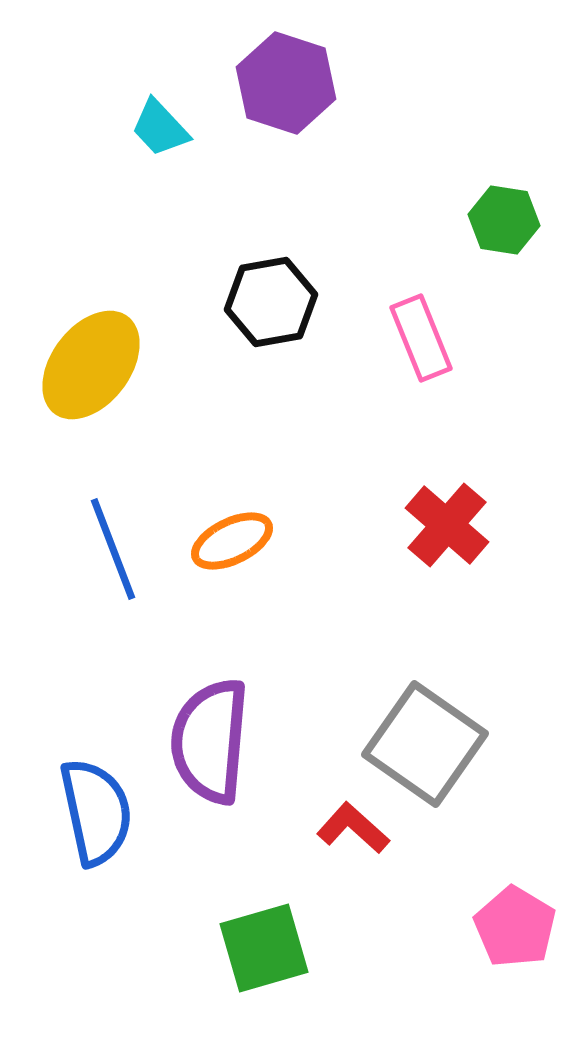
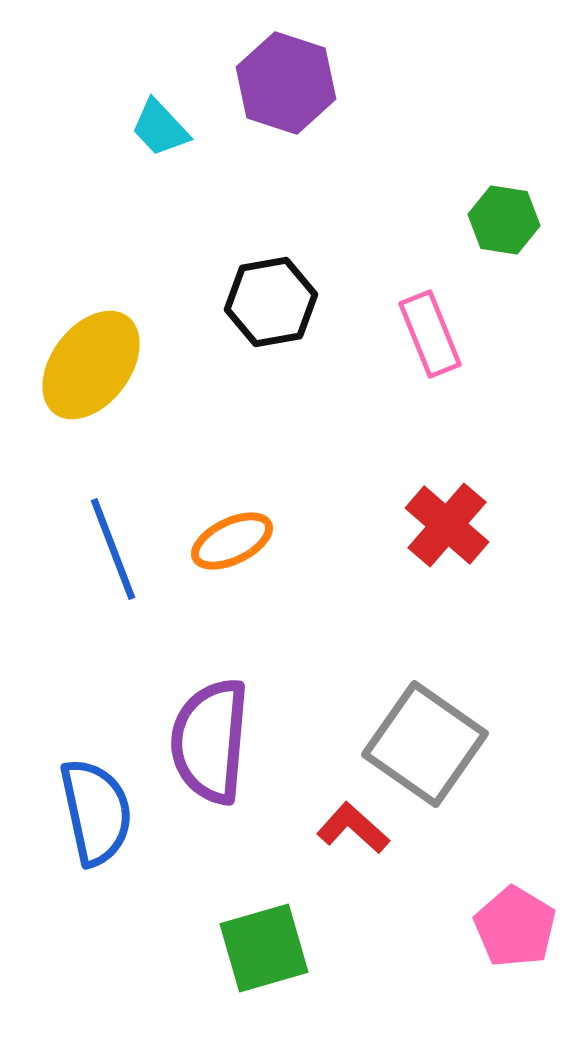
pink rectangle: moved 9 px right, 4 px up
